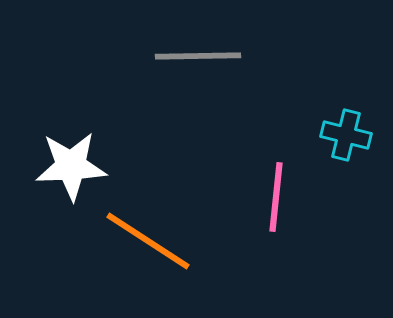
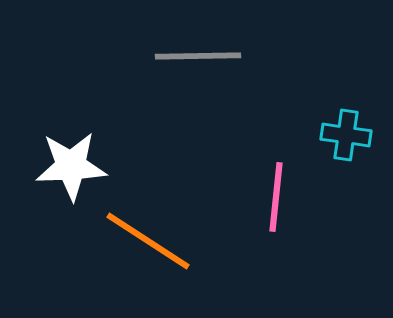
cyan cross: rotated 6 degrees counterclockwise
